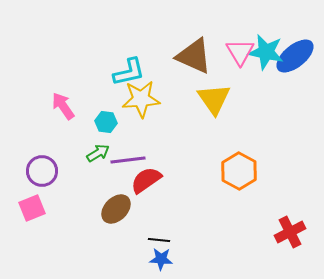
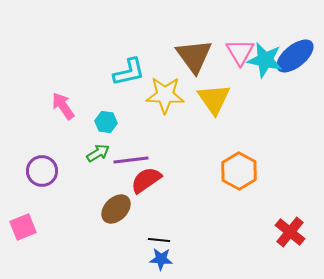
cyan star: moved 1 px left, 8 px down
brown triangle: rotated 30 degrees clockwise
yellow star: moved 24 px right, 4 px up; rotated 6 degrees clockwise
purple line: moved 3 px right
pink square: moved 9 px left, 19 px down
red cross: rotated 24 degrees counterclockwise
